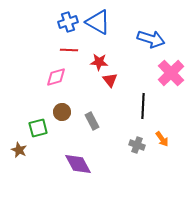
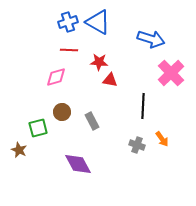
red triangle: rotated 42 degrees counterclockwise
